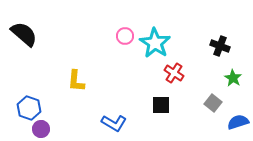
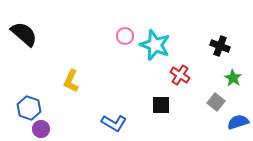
cyan star: moved 2 px down; rotated 12 degrees counterclockwise
red cross: moved 6 px right, 2 px down
yellow L-shape: moved 5 px left; rotated 20 degrees clockwise
gray square: moved 3 px right, 1 px up
